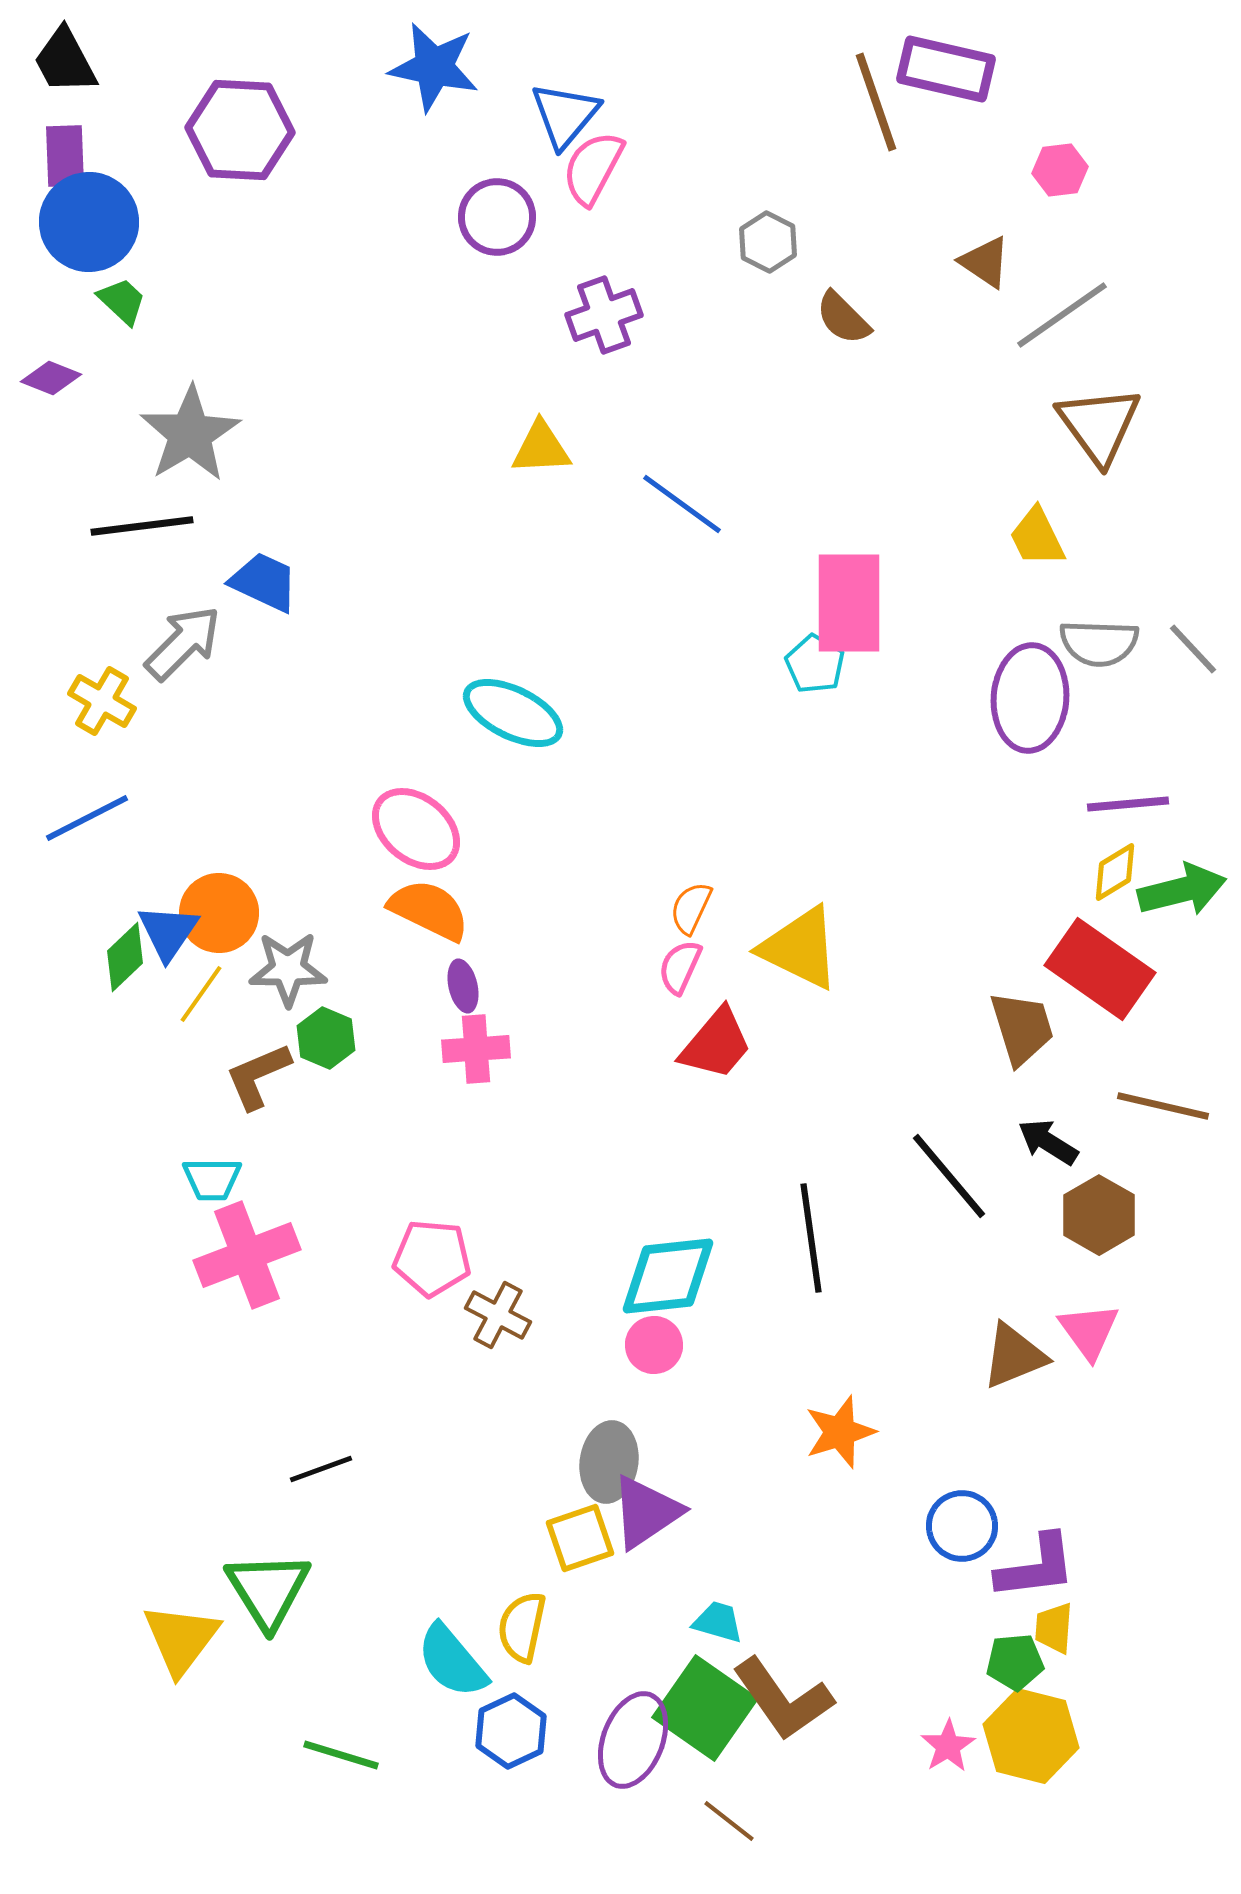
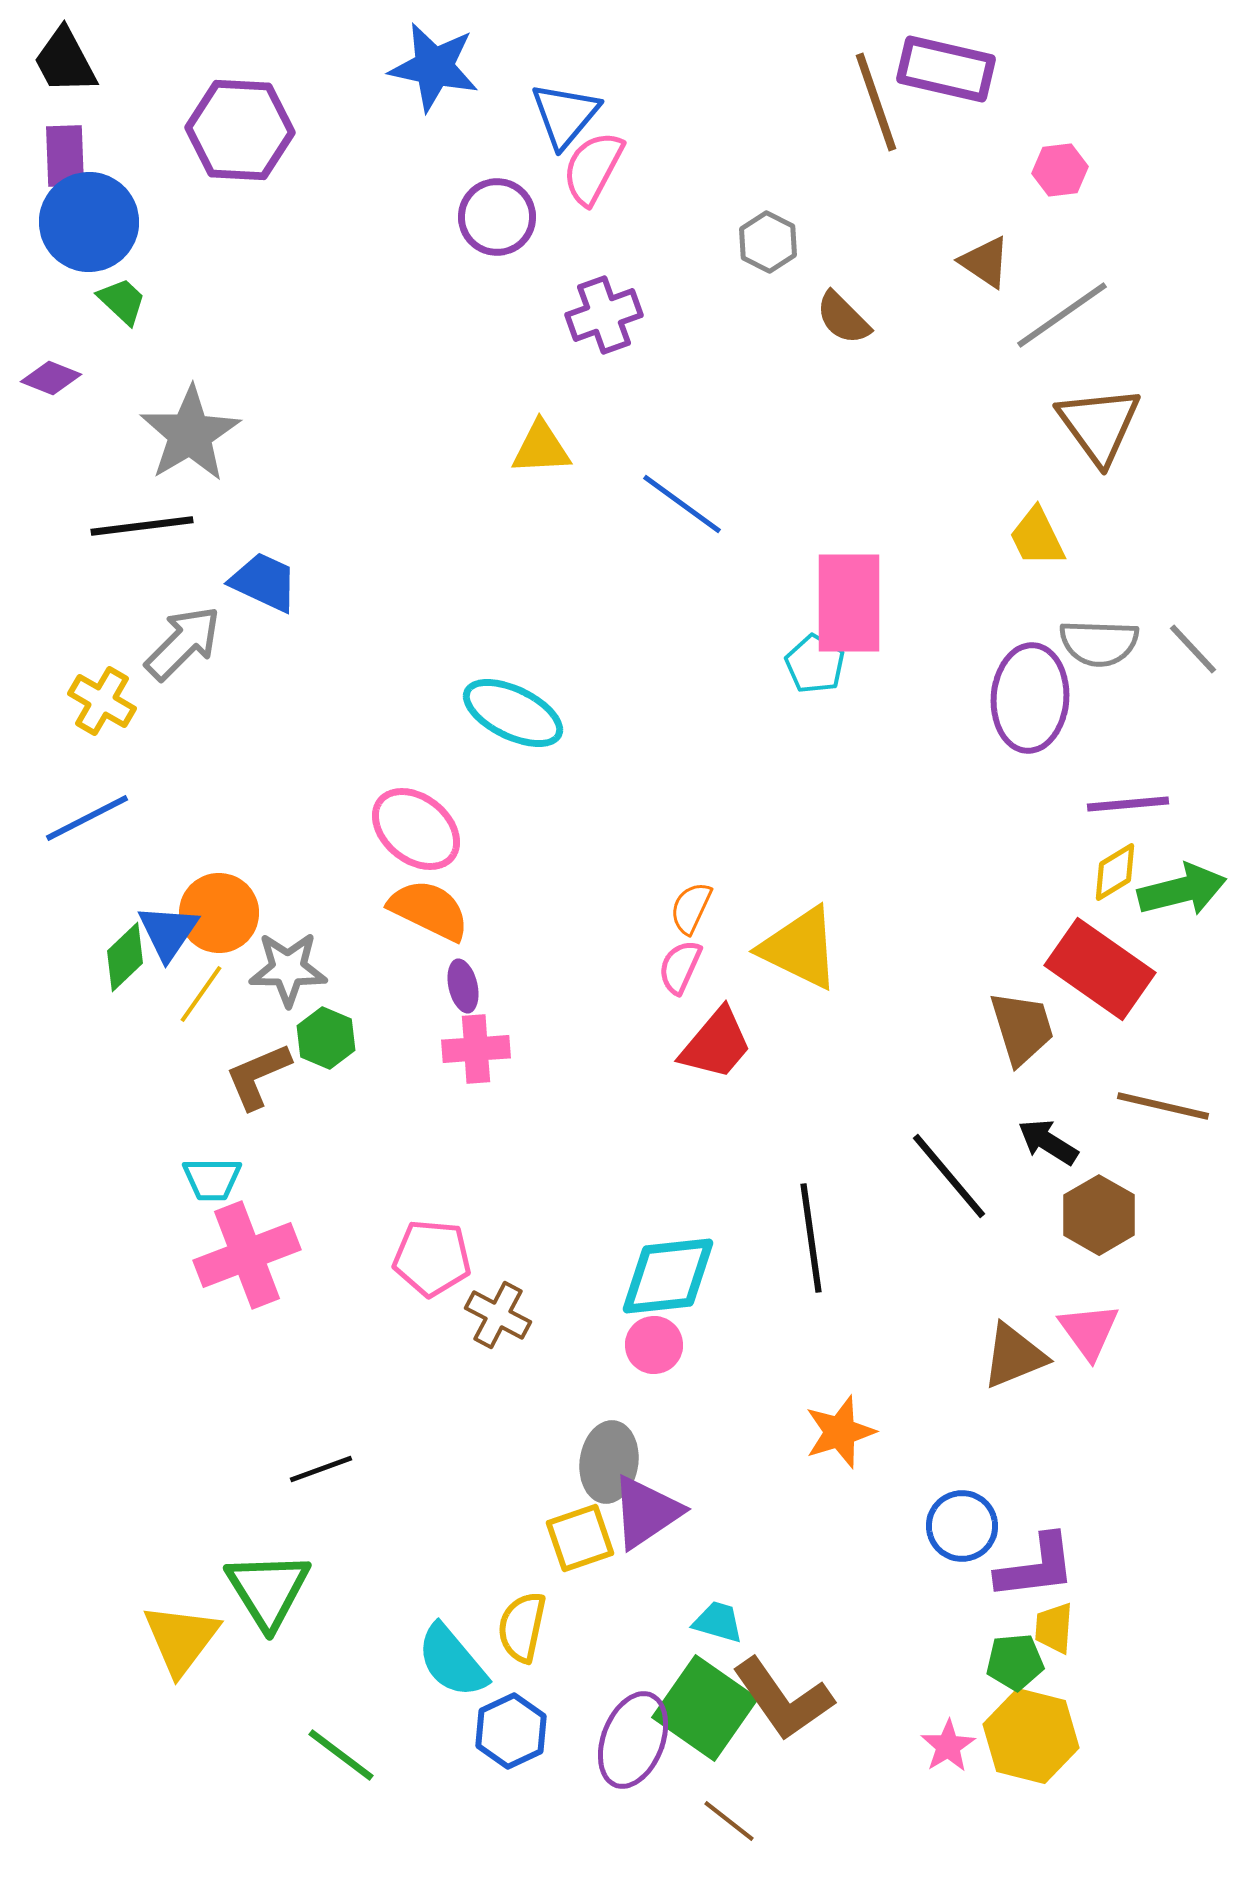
green line at (341, 1755): rotated 20 degrees clockwise
